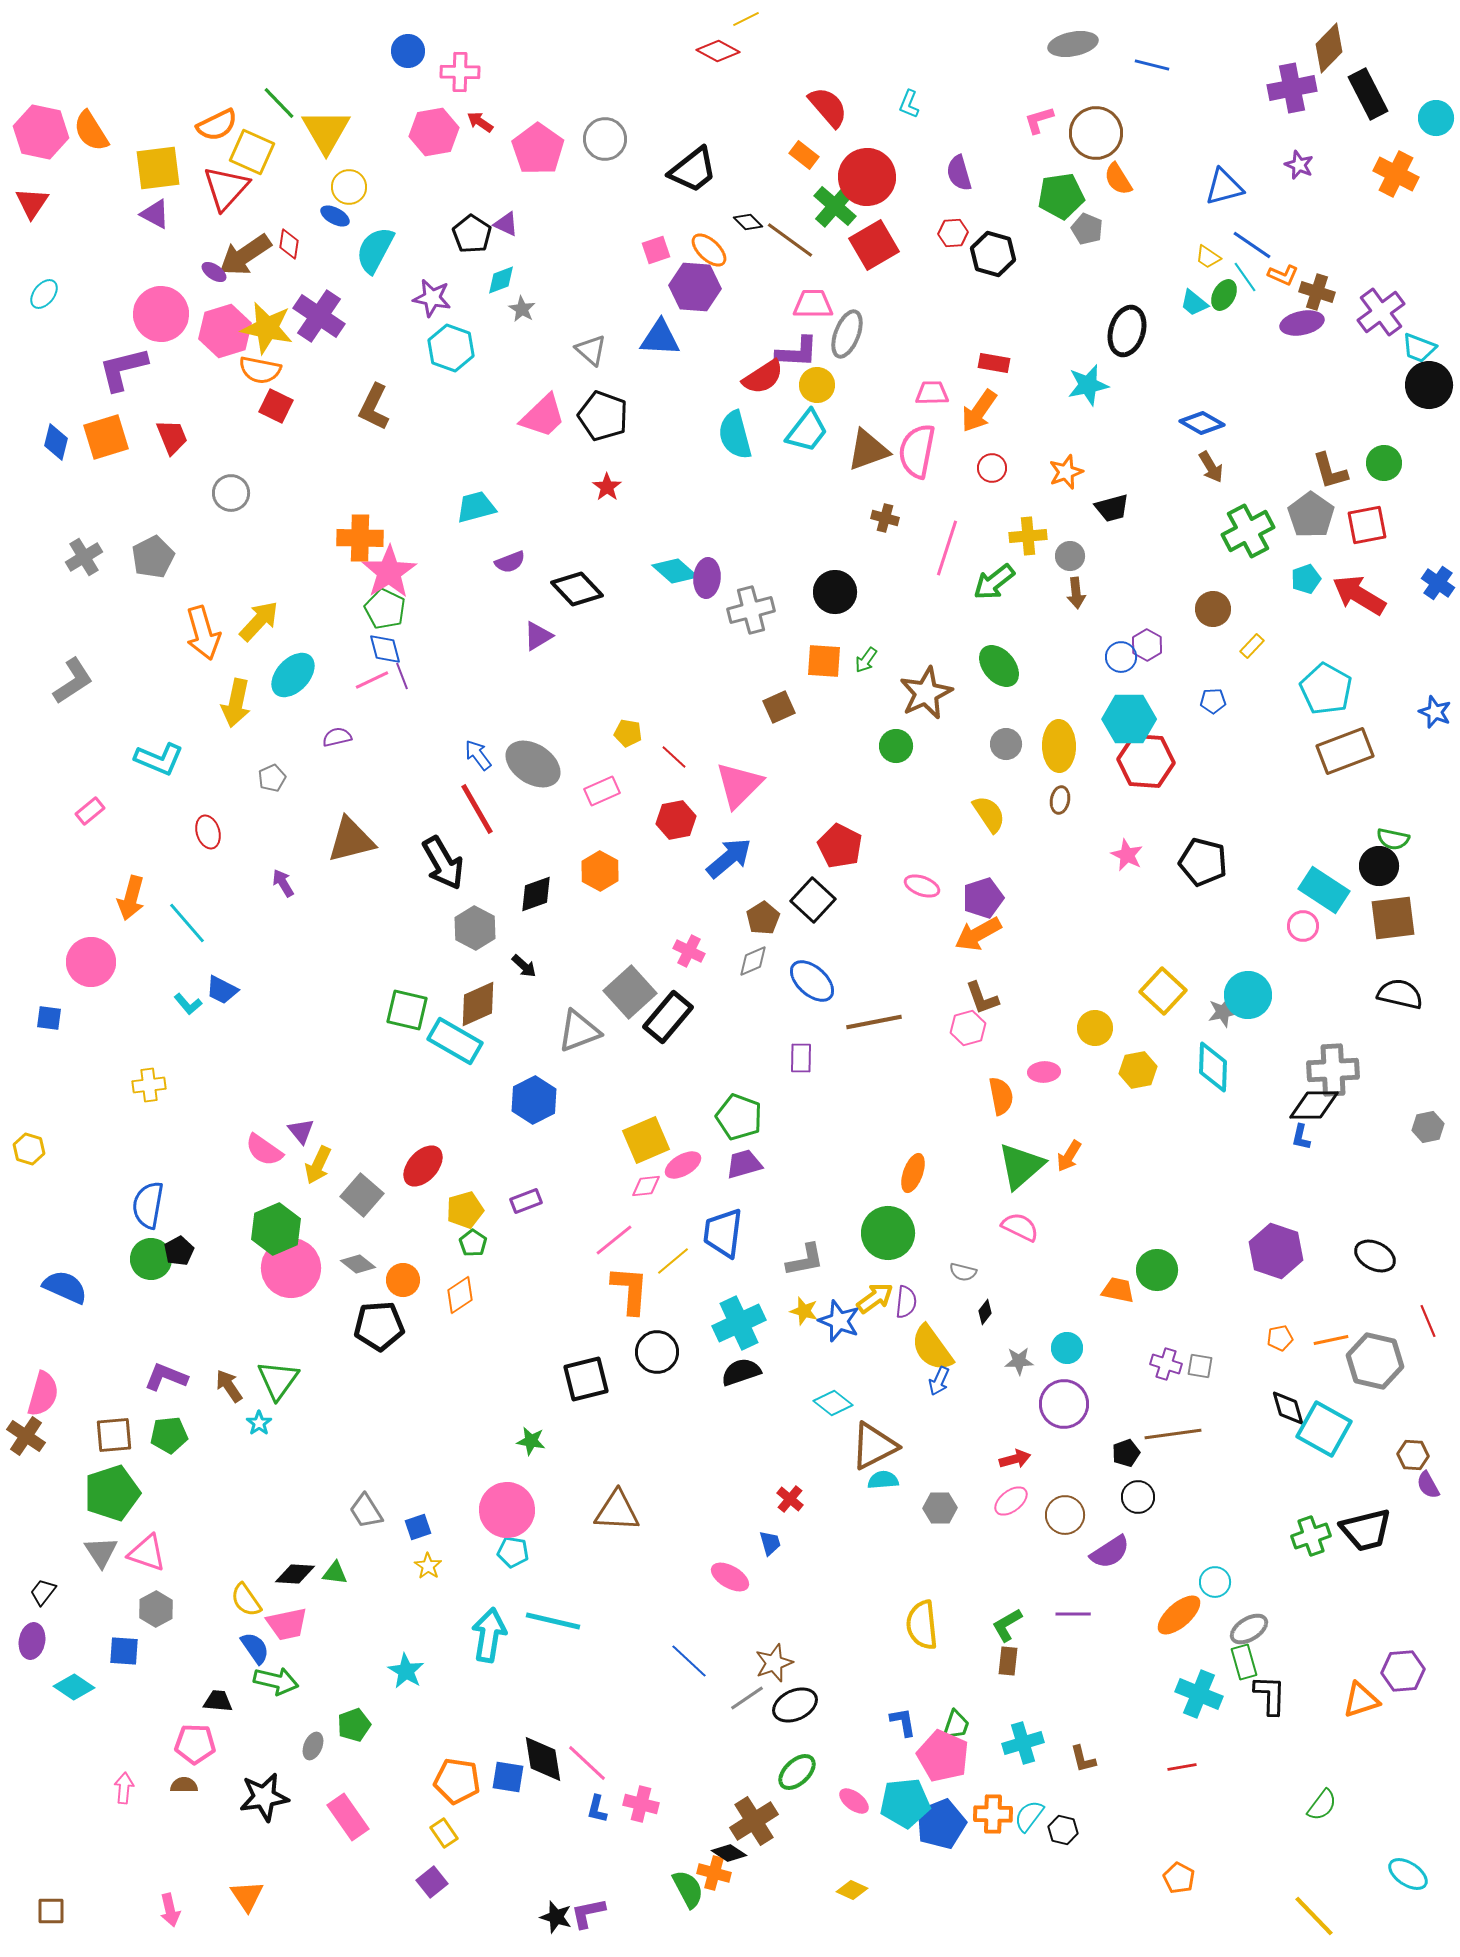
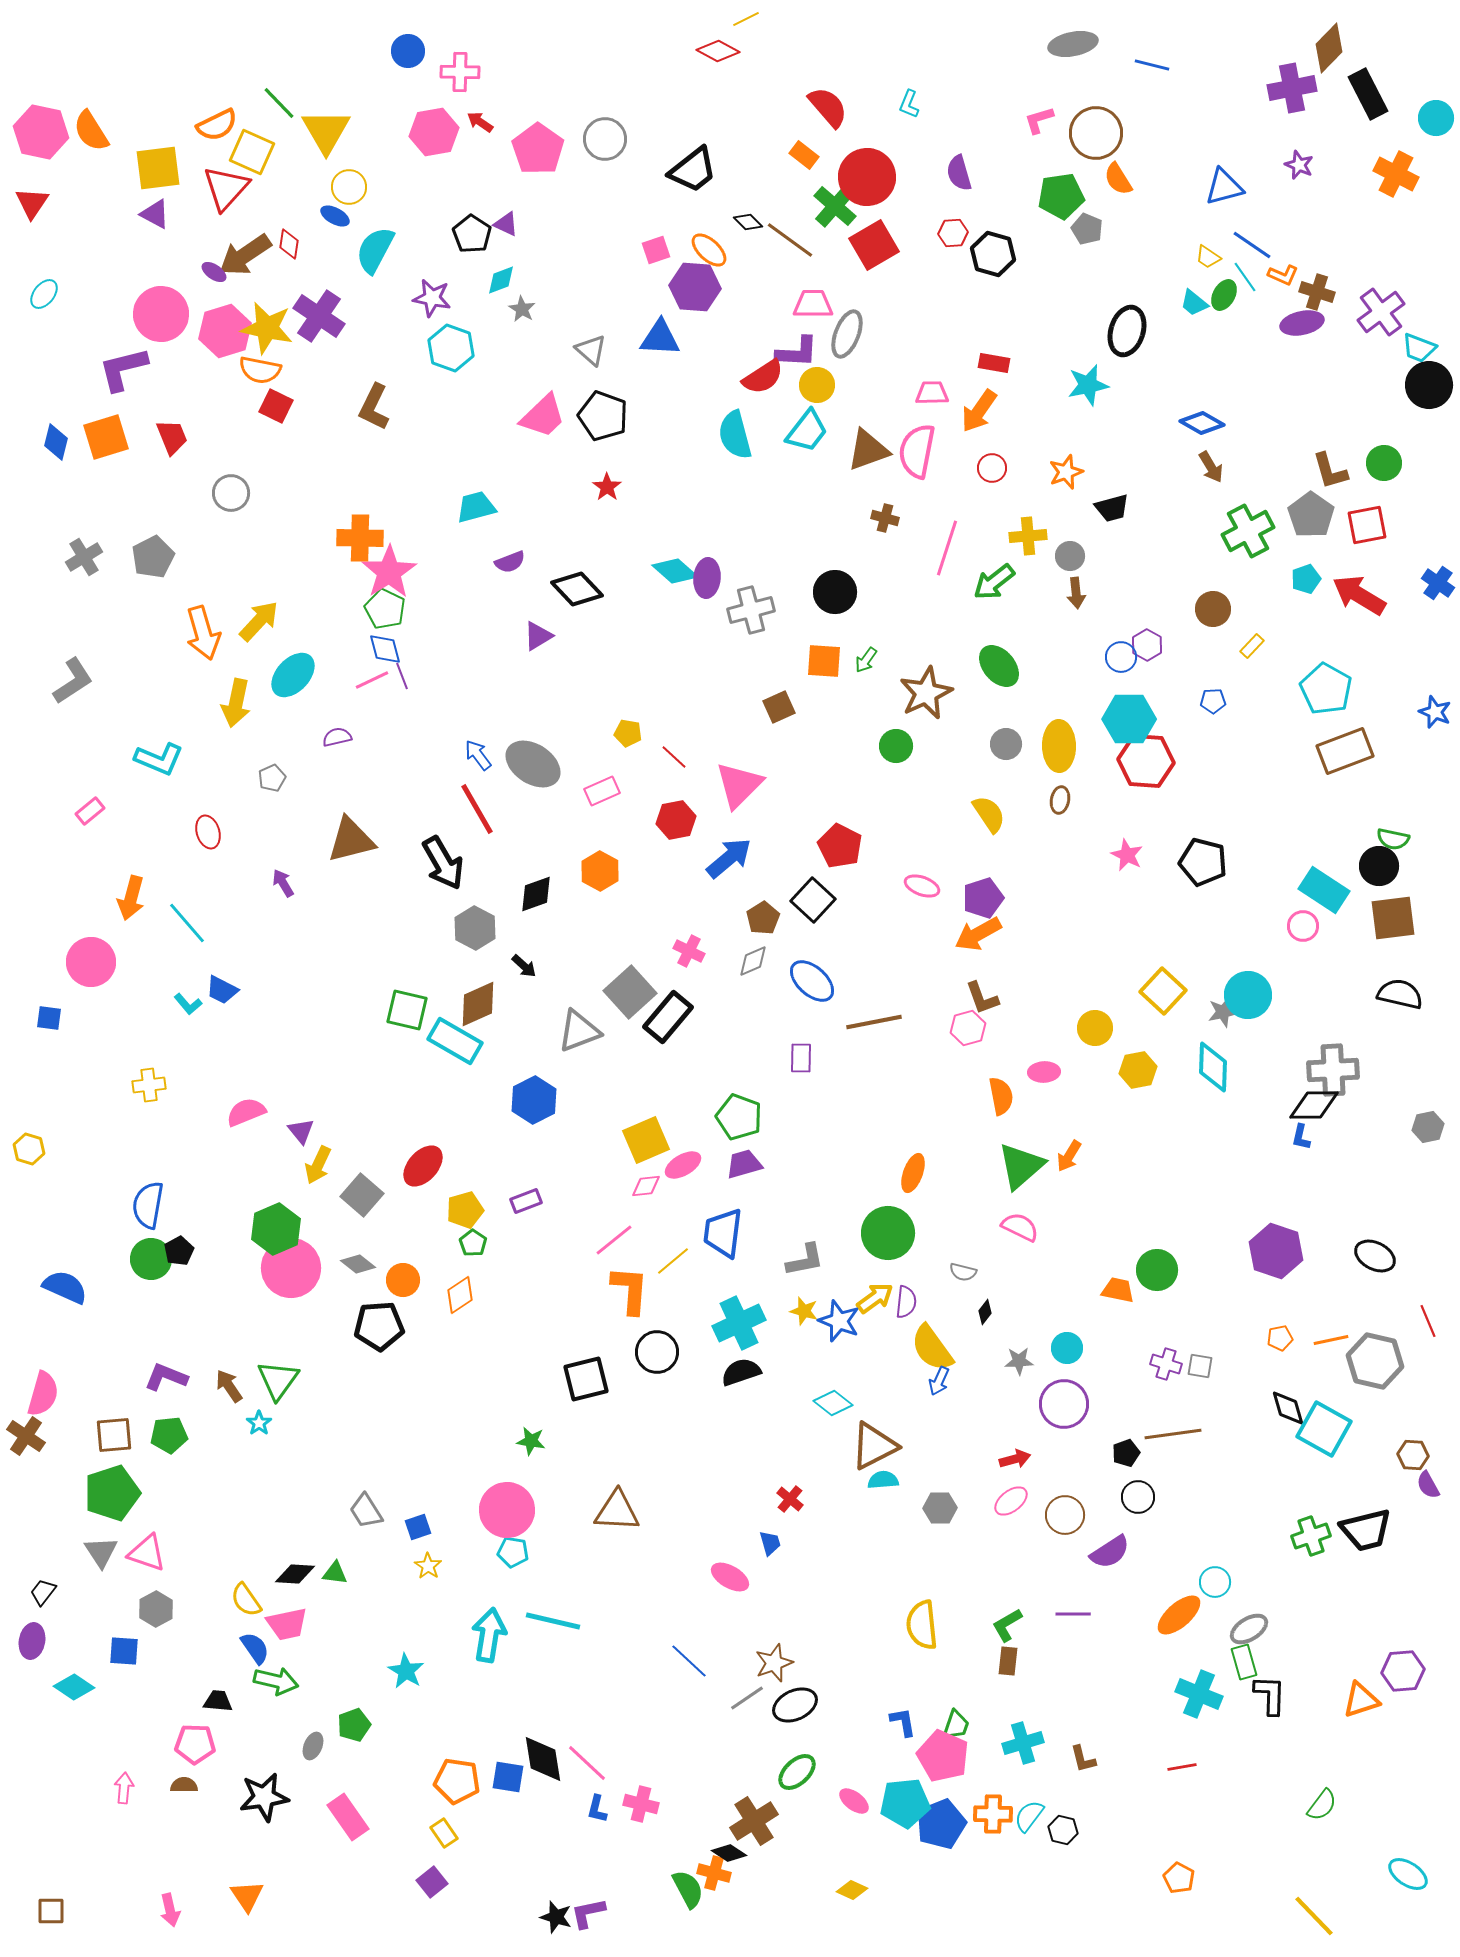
pink semicircle at (264, 1150): moved 18 px left, 38 px up; rotated 123 degrees clockwise
